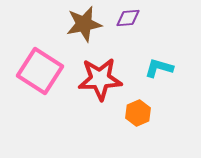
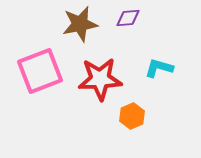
brown star: moved 4 px left
pink square: rotated 36 degrees clockwise
orange hexagon: moved 6 px left, 3 px down
